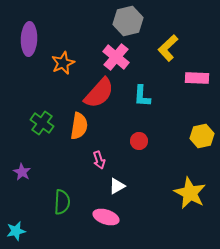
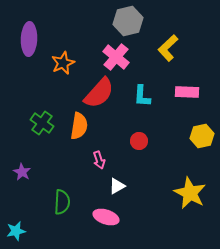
pink rectangle: moved 10 px left, 14 px down
